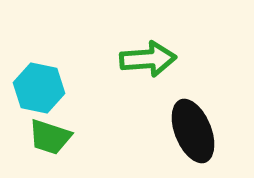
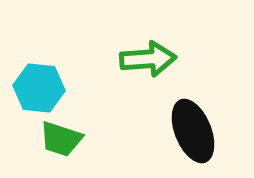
cyan hexagon: rotated 6 degrees counterclockwise
green trapezoid: moved 11 px right, 2 px down
